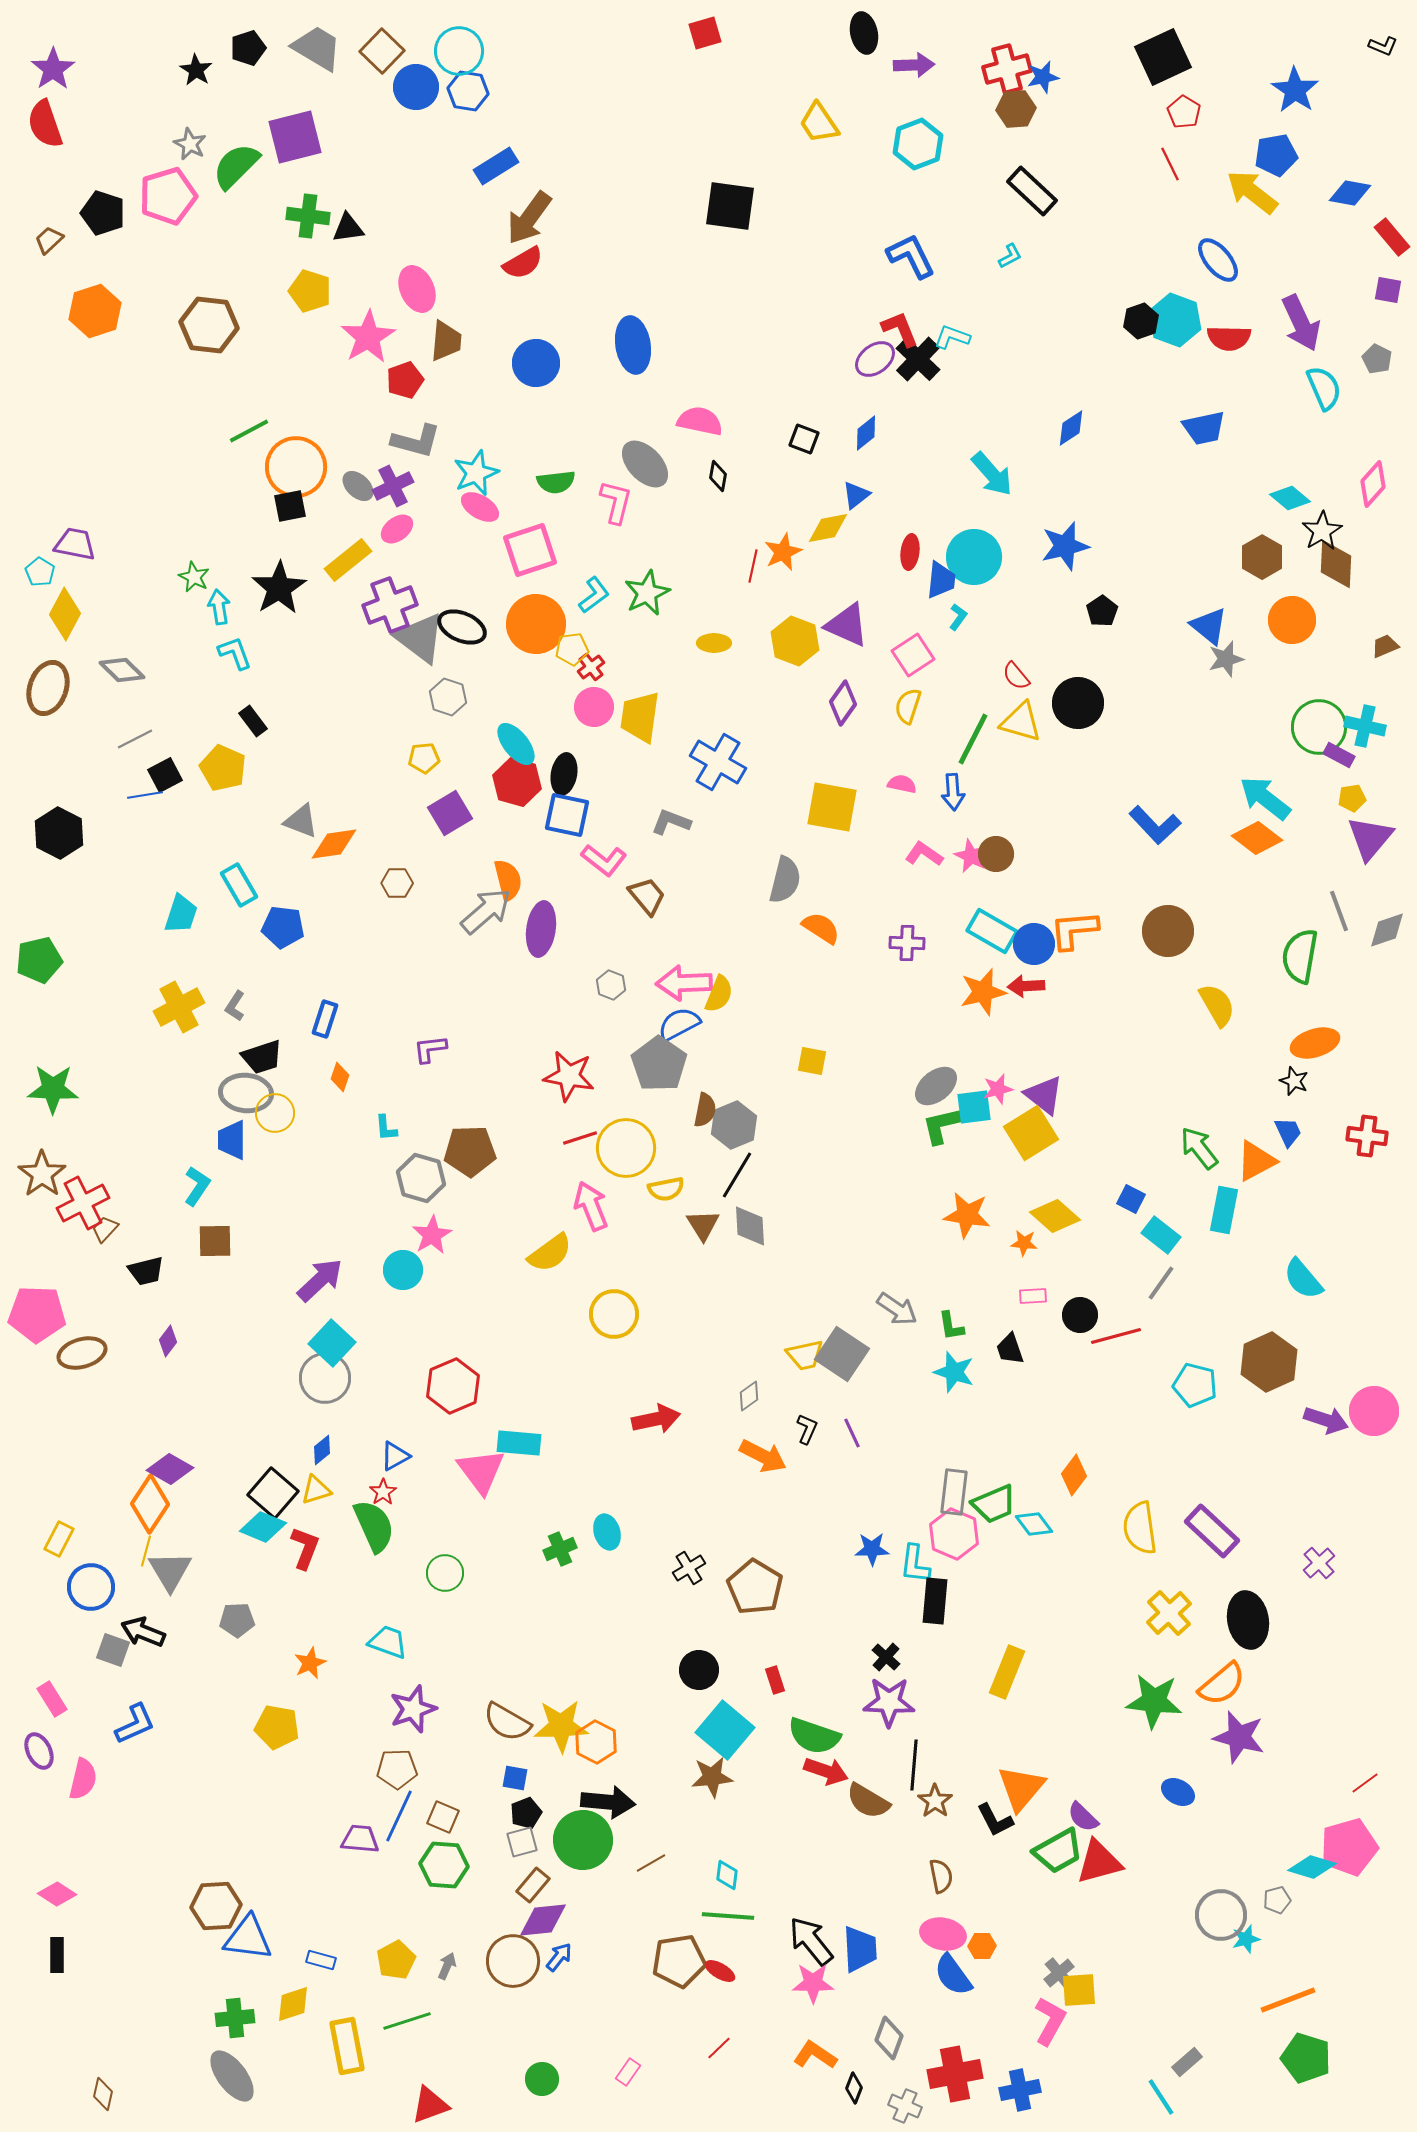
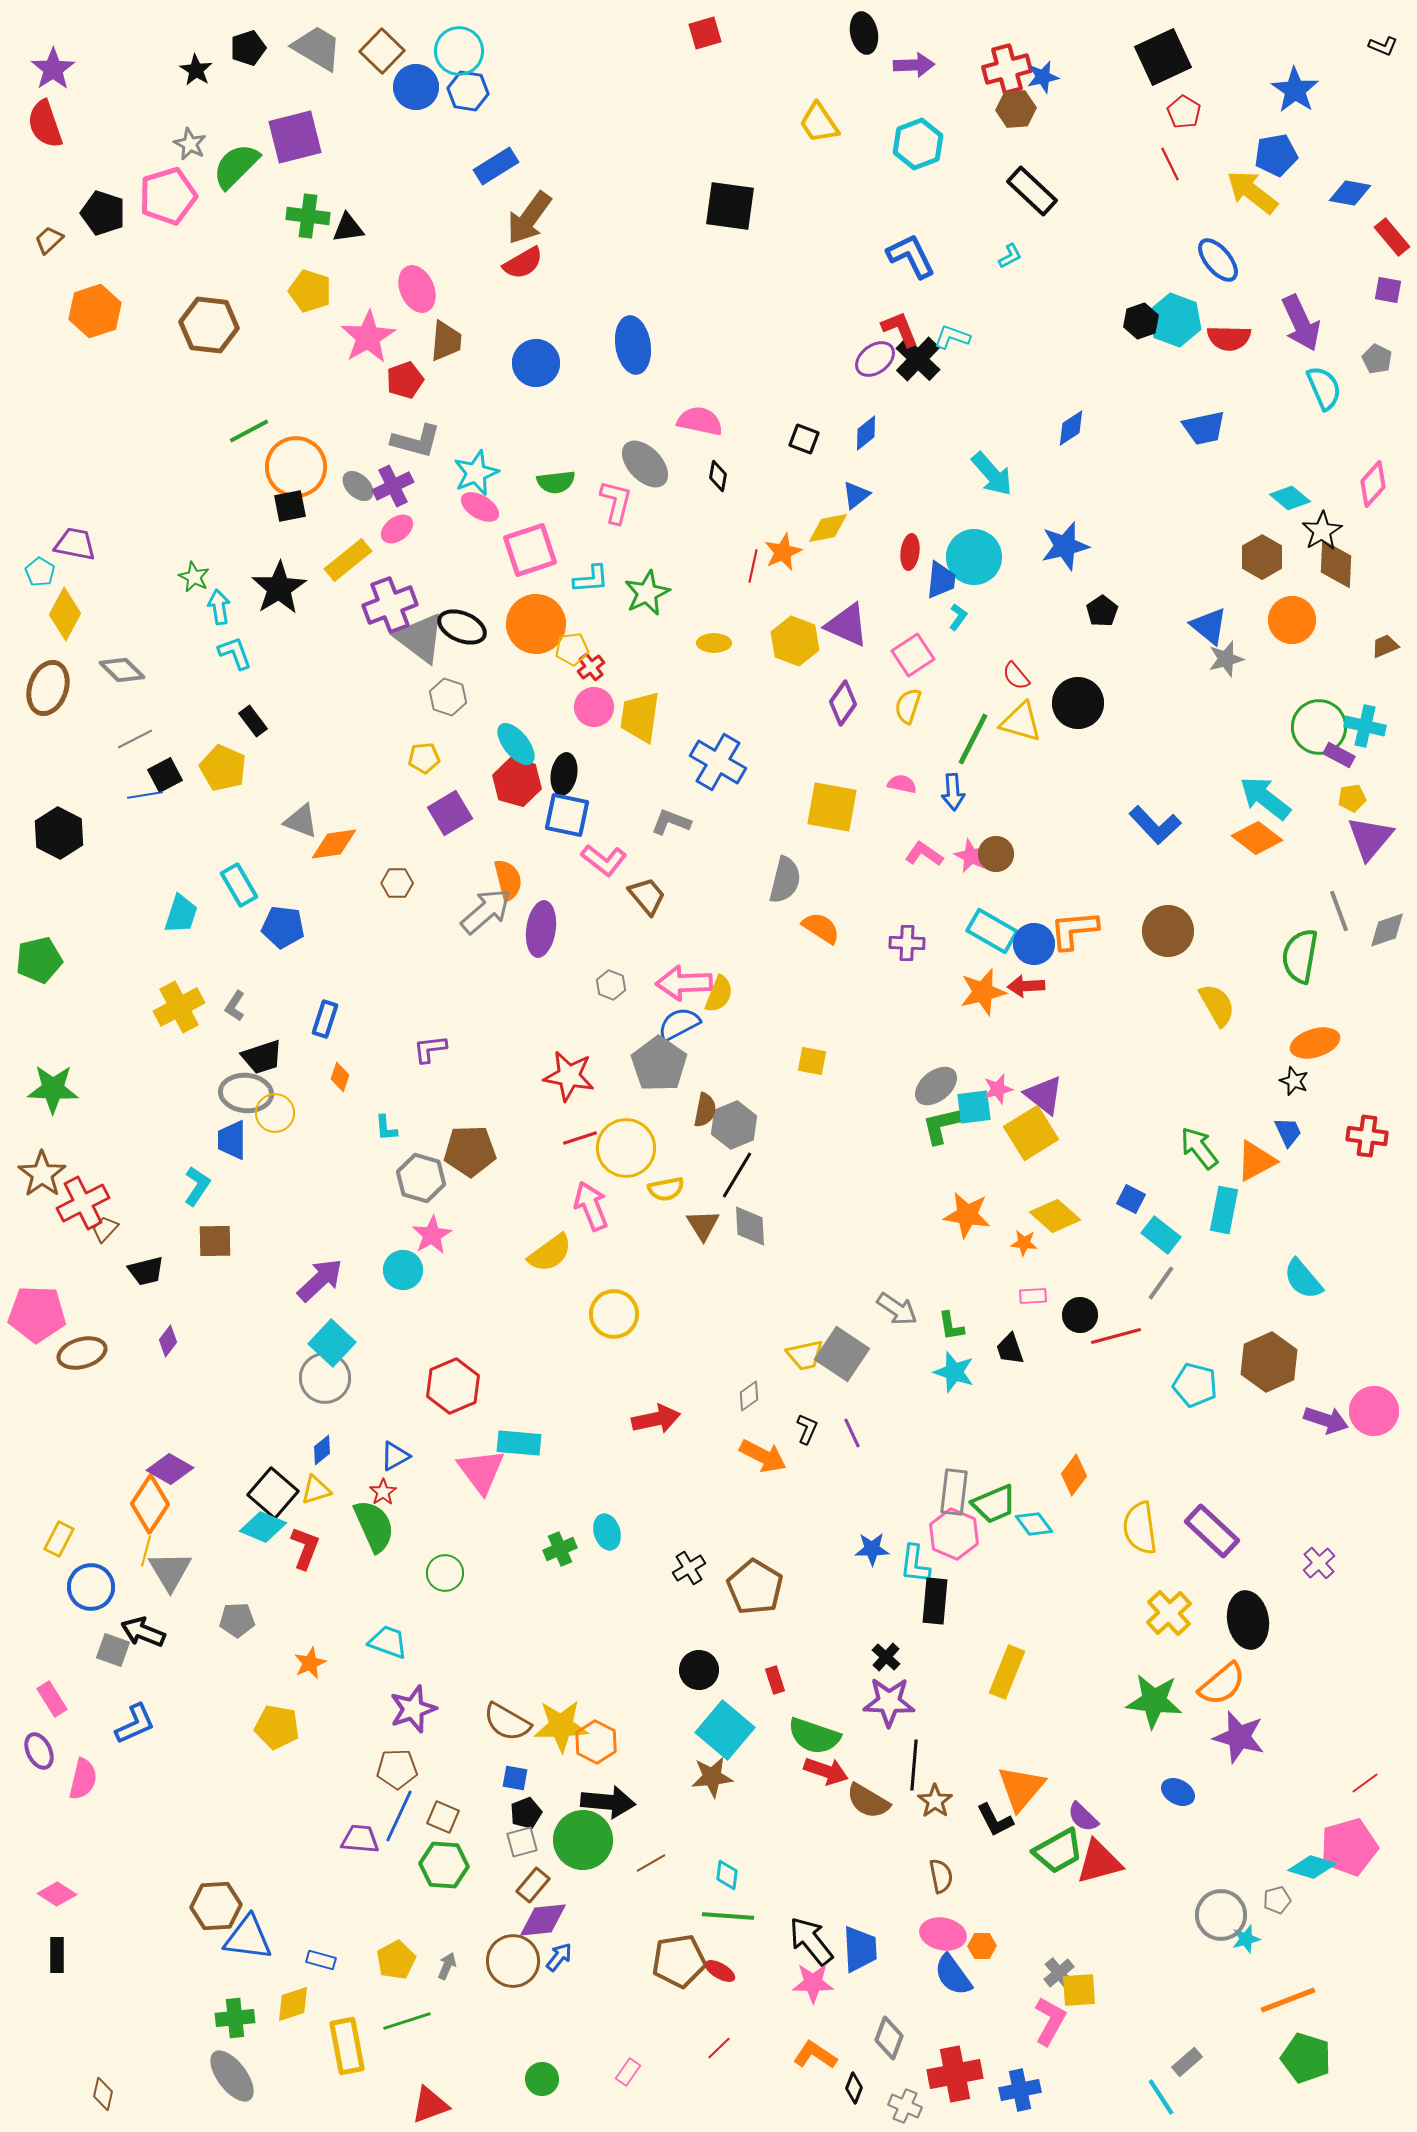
cyan L-shape at (594, 595): moved 3 px left, 16 px up; rotated 33 degrees clockwise
